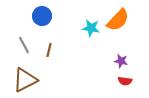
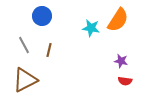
orange semicircle: rotated 10 degrees counterclockwise
